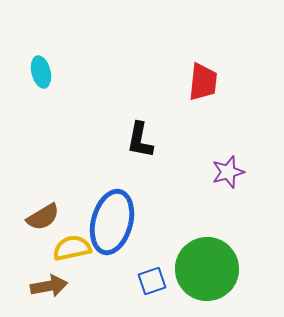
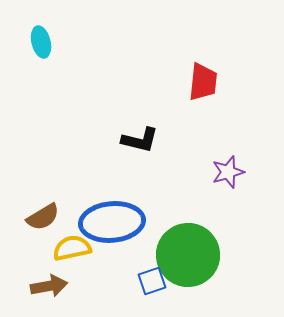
cyan ellipse: moved 30 px up
black L-shape: rotated 87 degrees counterclockwise
blue ellipse: rotated 70 degrees clockwise
green circle: moved 19 px left, 14 px up
